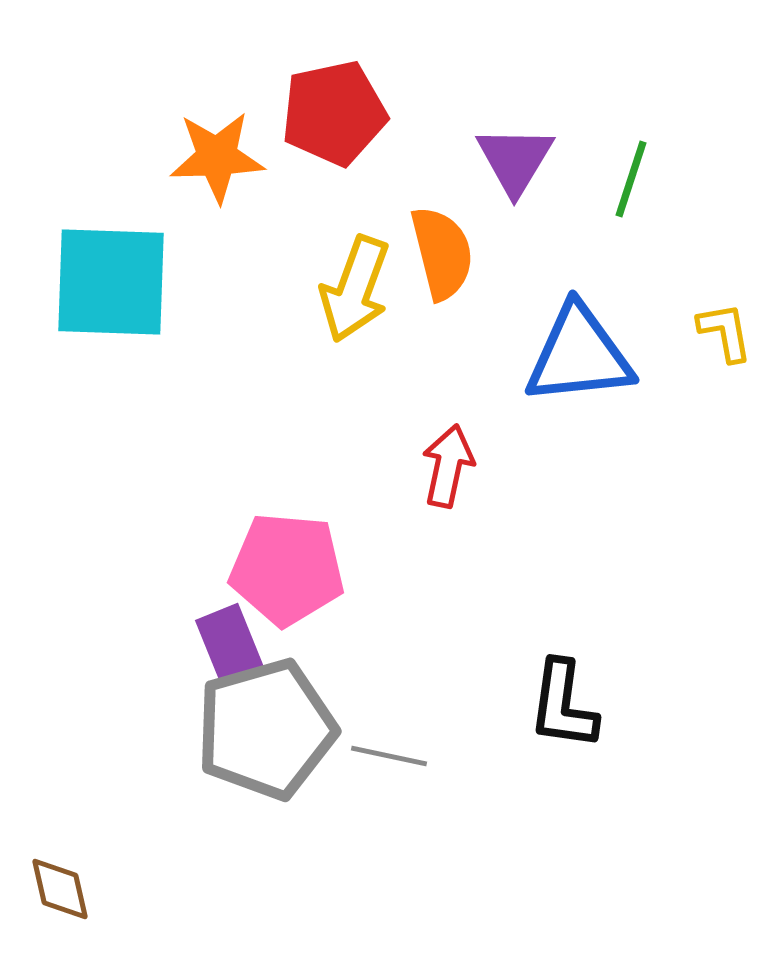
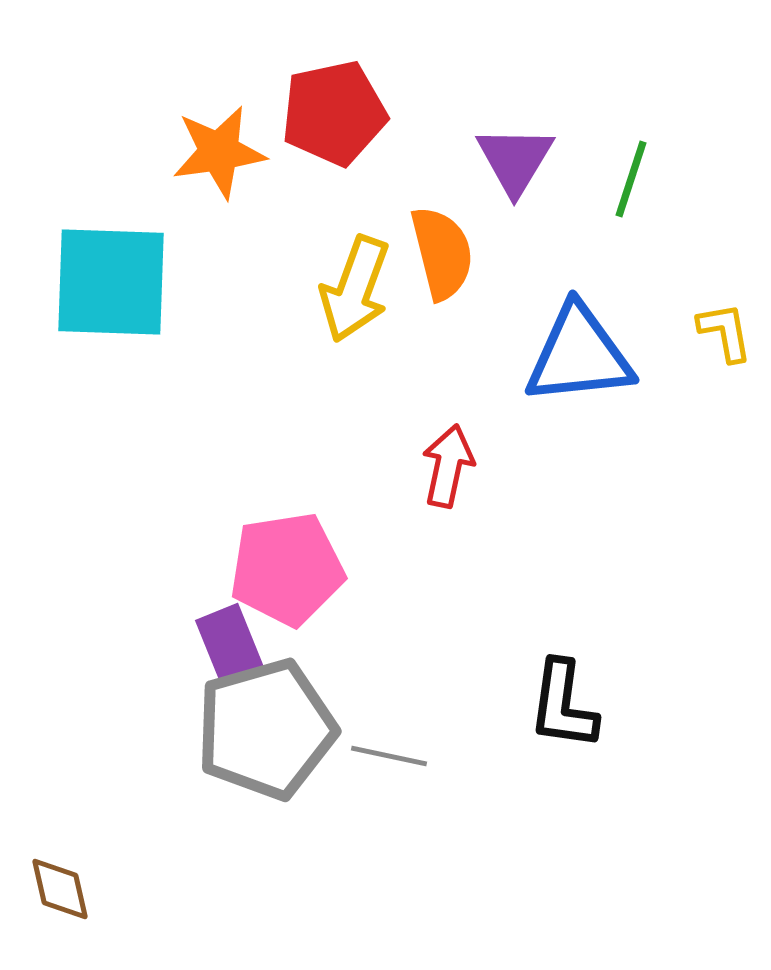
orange star: moved 2 px right, 5 px up; rotated 6 degrees counterclockwise
pink pentagon: rotated 14 degrees counterclockwise
